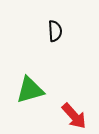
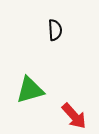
black semicircle: moved 1 px up
